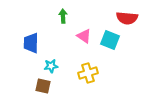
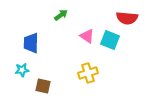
green arrow: moved 2 px left, 1 px up; rotated 56 degrees clockwise
pink triangle: moved 3 px right
cyan star: moved 29 px left, 4 px down
